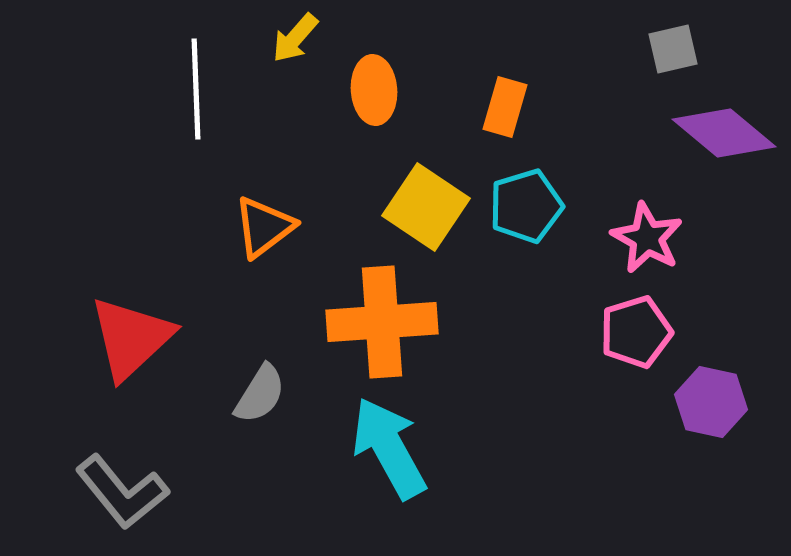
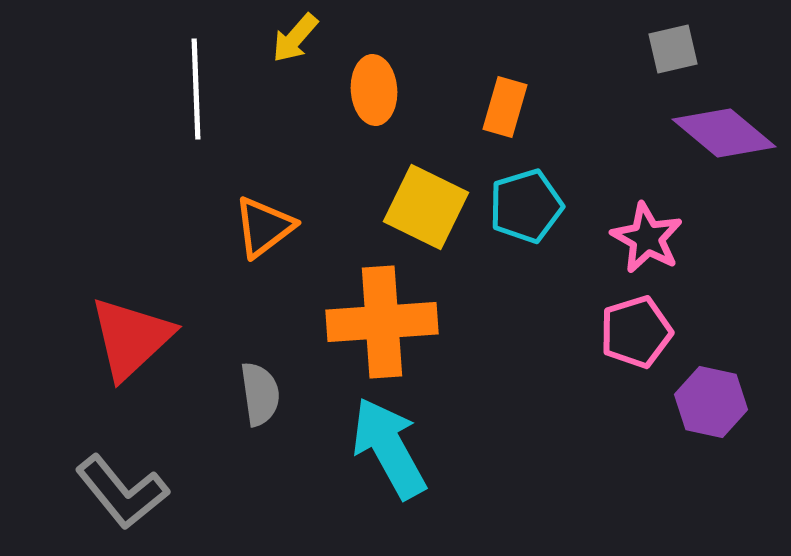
yellow square: rotated 8 degrees counterclockwise
gray semicircle: rotated 40 degrees counterclockwise
